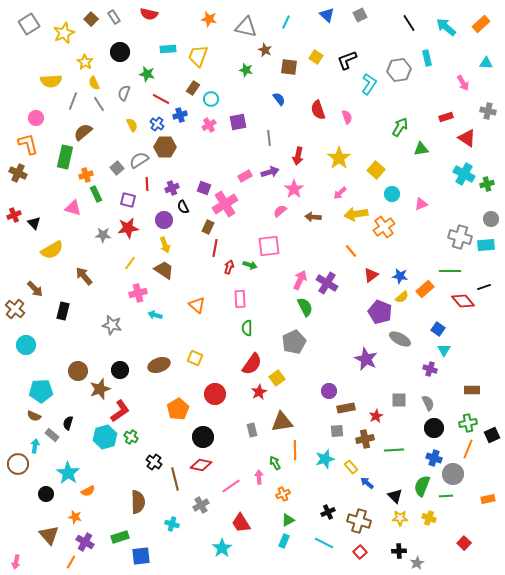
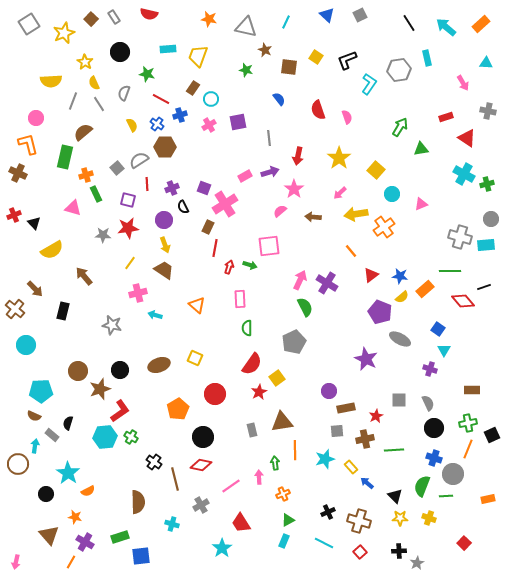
cyan hexagon at (105, 437): rotated 10 degrees clockwise
green arrow at (275, 463): rotated 24 degrees clockwise
